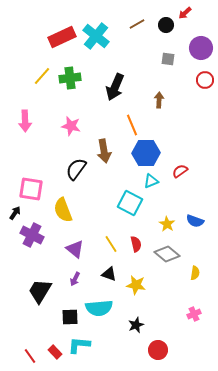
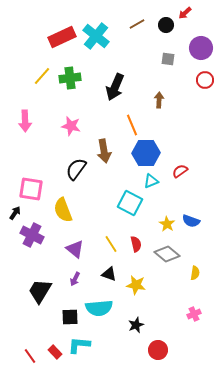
blue semicircle at (195, 221): moved 4 px left
